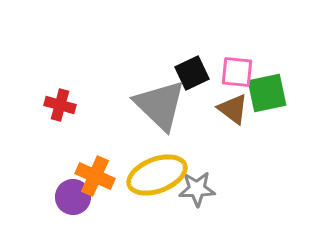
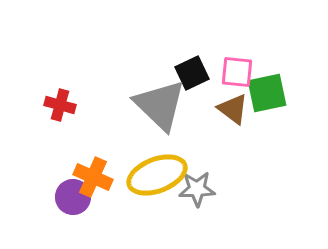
orange cross: moved 2 px left, 1 px down
